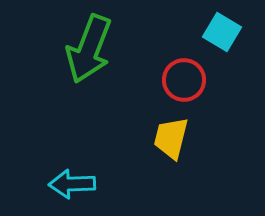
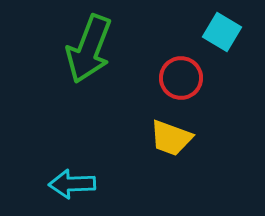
red circle: moved 3 px left, 2 px up
yellow trapezoid: rotated 84 degrees counterclockwise
